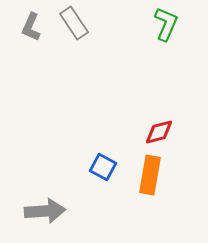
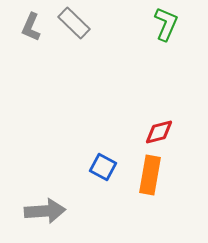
gray rectangle: rotated 12 degrees counterclockwise
